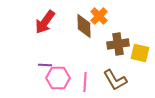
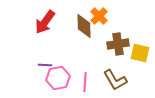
pink hexagon: rotated 10 degrees counterclockwise
